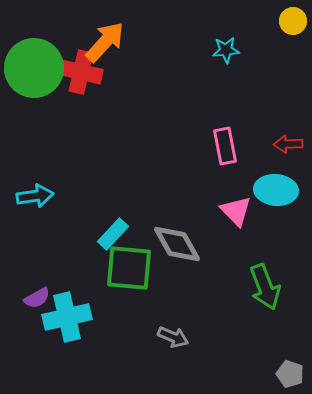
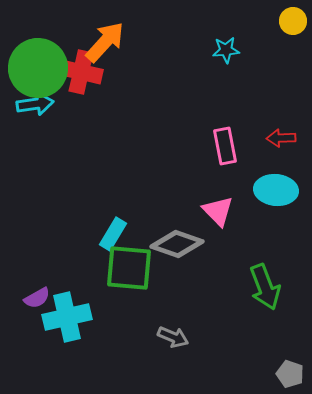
green circle: moved 4 px right
red arrow: moved 7 px left, 6 px up
cyan arrow: moved 92 px up
pink triangle: moved 18 px left
cyan rectangle: rotated 12 degrees counterclockwise
gray diamond: rotated 42 degrees counterclockwise
